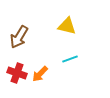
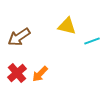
brown arrow: rotated 25 degrees clockwise
cyan line: moved 22 px right, 18 px up
red cross: rotated 30 degrees clockwise
